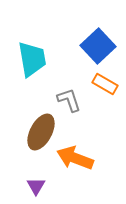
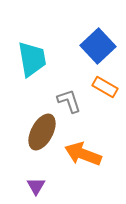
orange rectangle: moved 3 px down
gray L-shape: moved 1 px down
brown ellipse: moved 1 px right
orange arrow: moved 8 px right, 4 px up
